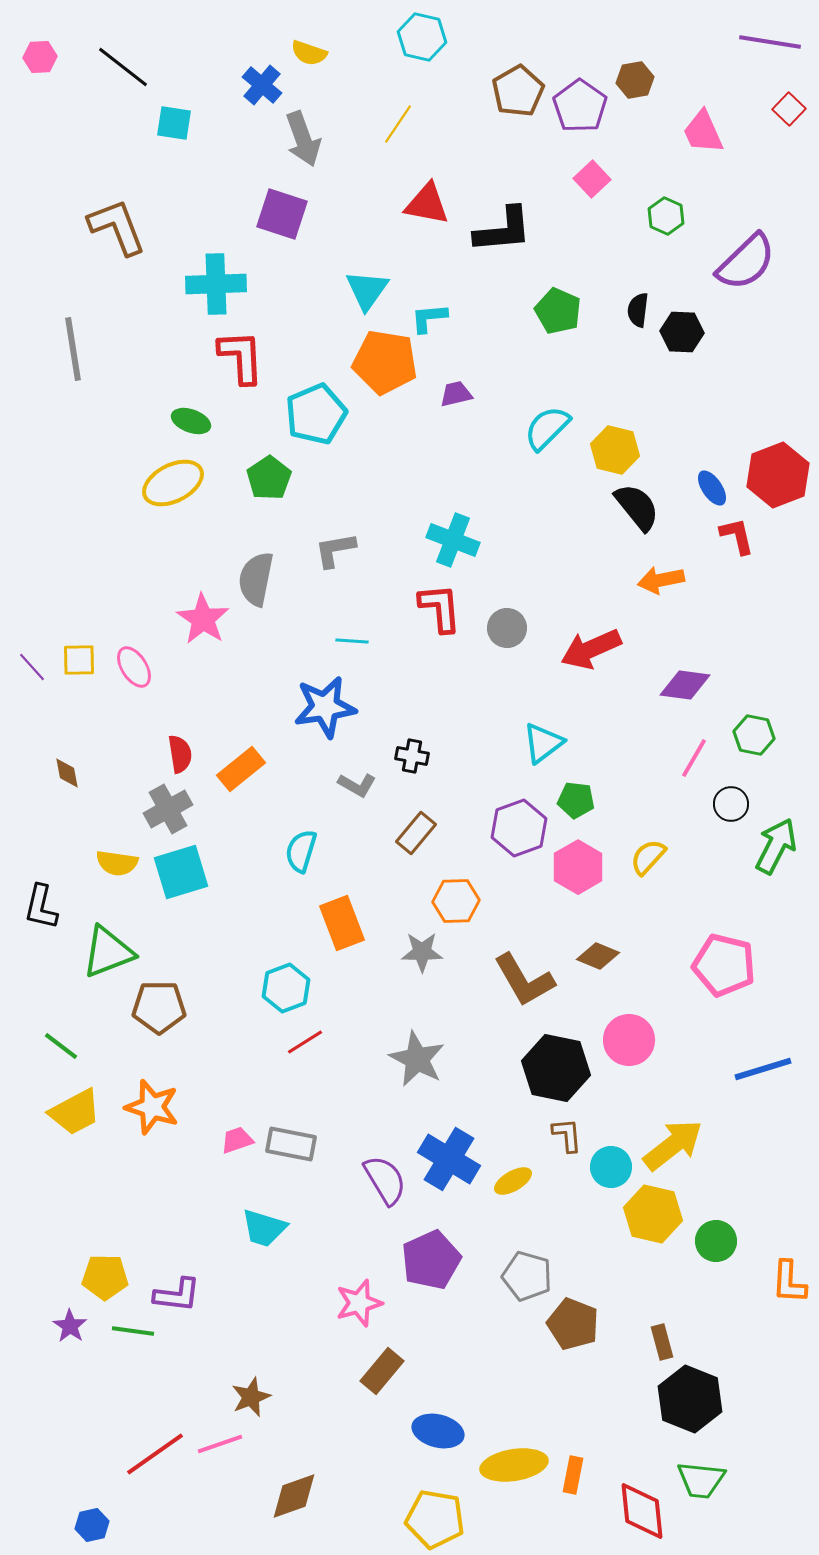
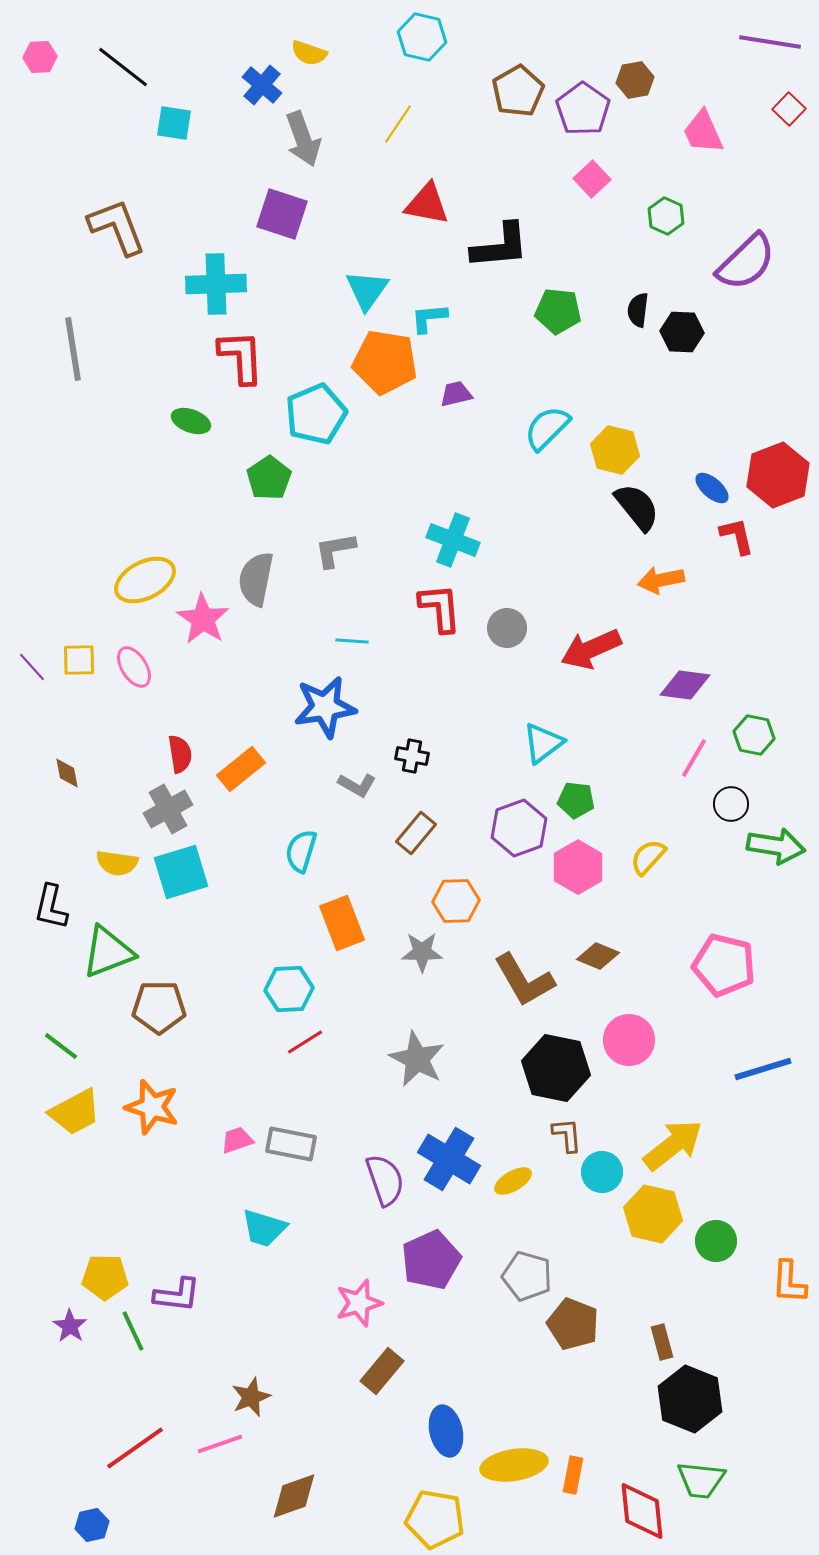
purple pentagon at (580, 106): moved 3 px right, 3 px down
black L-shape at (503, 230): moved 3 px left, 16 px down
green pentagon at (558, 311): rotated 18 degrees counterclockwise
yellow ellipse at (173, 483): moved 28 px left, 97 px down
blue ellipse at (712, 488): rotated 15 degrees counterclockwise
green arrow at (776, 846): rotated 72 degrees clockwise
black L-shape at (41, 907): moved 10 px right
cyan hexagon at (286, 988): moved 3 px right, 1 px down; rotated 18 degrees clockwise
cyan circle at (611, 1167): moved 9 px left, 5 px down
purple semicircle at (385, 1180): rotated 12 degrees clockwise
green line at (133, 1331): rotated 57 degrees clockwise
blue ellipse at (438, 1431): moved 8 px right; rotated 63 degrees clockwise
red line at (155, 1454): moved 20 px left, 6 px up
